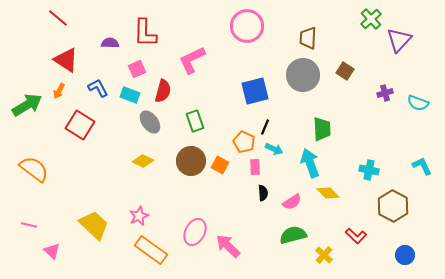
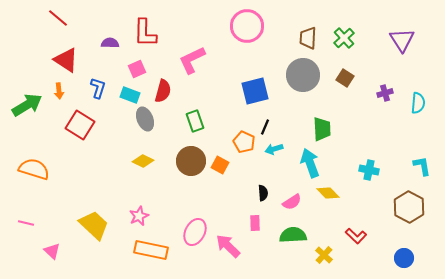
green cross at (371, 19): moved 27 px left, 19 px down
purple triangle at (399, 40): moved 3 px right; rotated 16 degrees counterclockwise
brown square at (345, 71): moved 7 px down
blue L-shape at (98, 88): rotated 45 degrees clockwise
orange arrow at (59, 91): rotated 35 degrees counterclockwise
cyan semicircle at (418, 103): rotated 105 degrees counterclockwise
gray ellipse at (150, 122): moved 5 px left, 3 px up; rotated 15 degrees clockwise
cyan arrow at (274, 149): rotated 138 degrees clockwise
cyan L-shape at (422, 166): rotated 15 degrees clockwise
pink rectangle at (255, 167): moved 56 px down
orange semicircle at (34, 169): rotated 20 degrees counterclockwise
brown hexagon at (393, 206): moved 16 px right, 1 px down
pink line at (29, 225): moved 3 px left, 2 px up
green semicircle at (293, 235): rotated 12 degrees clockwise
orange rectangle at (151, 250): rotated 24 degrees counterclockwise
blue circle at (405, 255): moved 1 px left, 3 px down
